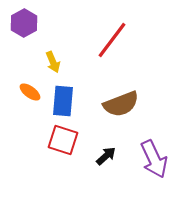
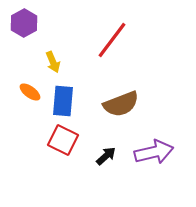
red square: rotated 8 degrees clockwise
purple arrow: moved 7 px up; rotated 78 degrees counterclockwise
